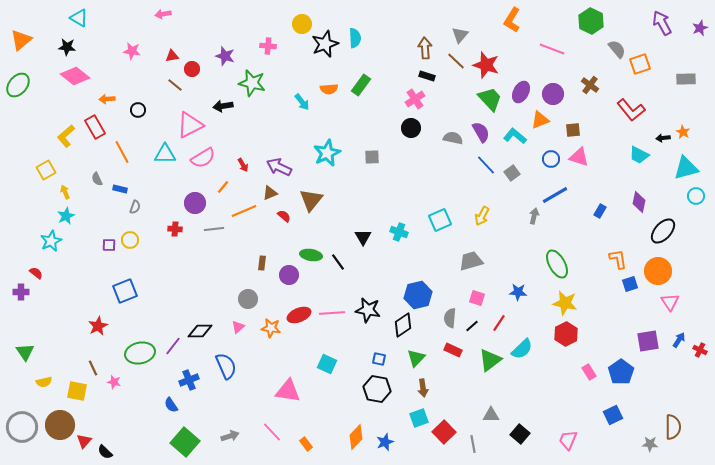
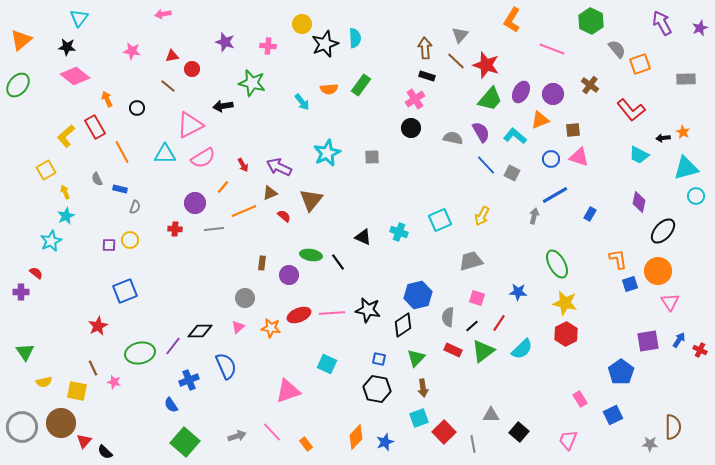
cyan triangle at (79, 18): rotated 36 degrees clockwise
purple star at (225, 56): moved 14 px up
brown line at (175, 85): moved 7 px left, 1 px down
orange arrow at (107, 99): rotated 70 degrees clockwise
green trapezoid at (490, 99): rotated 84 degrees clockwise
black circle at (138, 110): moved 1 px left, 2 px up
gray square at (512, 173): rotated 28 degrees counterclockwise
blue rectangle at (600, 211): moved 10 px left, 3 px down
black triangle at (363, 237): rotated 36 degrees counterclockwise
gray circle at (248, 299): moved 3 px left, 1 px up
gray semicircle at (450, 318): moved 2 px left, 1 px up
green triangle at (490, 360): moved 7 px left, 9 px up
pink rectangle at (589, 372): moved 9 px left, 27 px down
pink triangle at (288, 391): rotated 28 degrees counterclockwise
brown circle at (60, 425): moved 1 px right, 2 px up
black square at (520, 434): moved 1 px left, 2 px up
gray arrow at (230, 436): moved 7 px right
